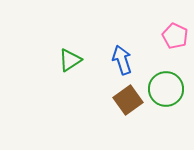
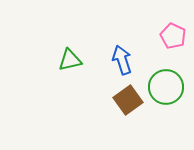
pink pentagon: moved 2 px left
green triangle: rotated 20 degrees clockwise
green circle: moved 2 px up
